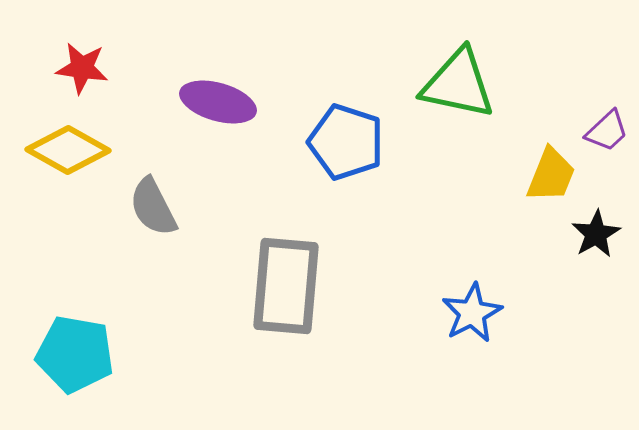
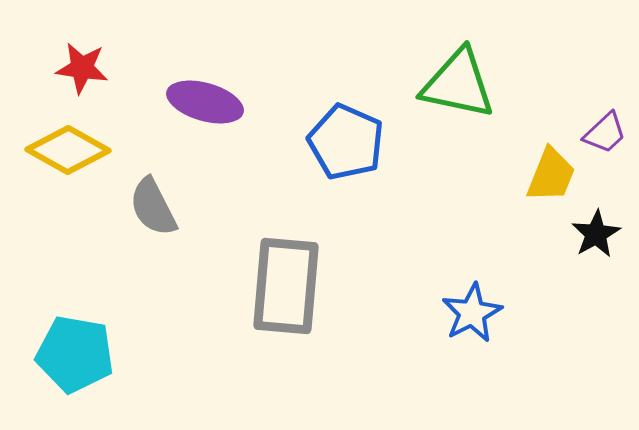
purple ellipse: moved 13 px left
purple trapezoid: moved 2 px left, 2 px down
blue pentagon: rotated 6 degrees clockwise
